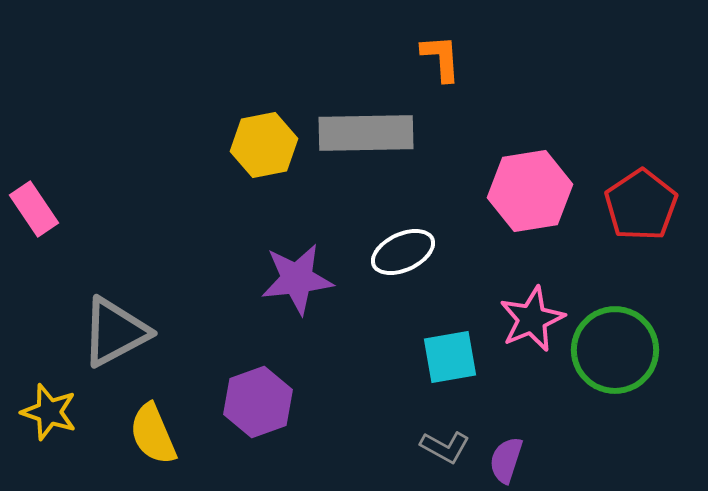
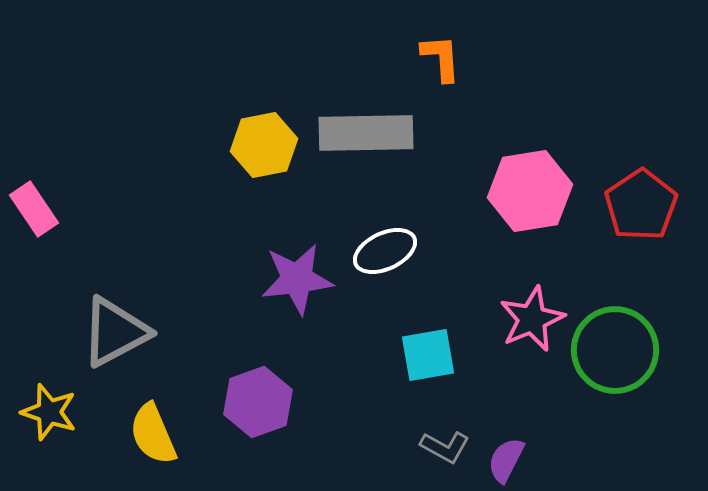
white ellipse: moved 18 px left, 1 px up
cyan square: moved 22 px left, 2 px up
purple semicircle: rotated 9 degrees clockwise
